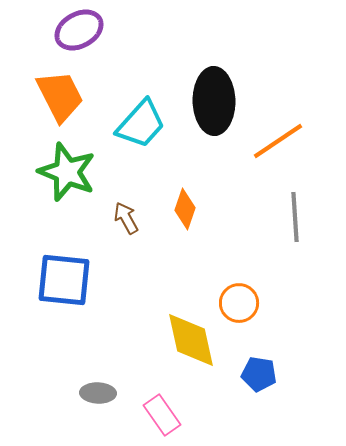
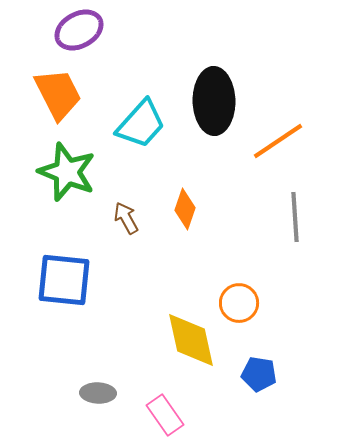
orange trapezoid: moved 2 px left, 2 px up
pink rectangle: moved 3 px right
